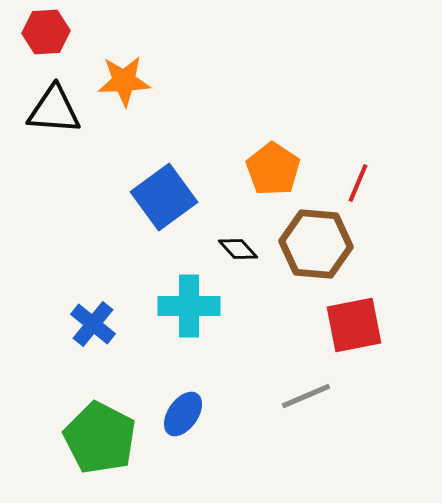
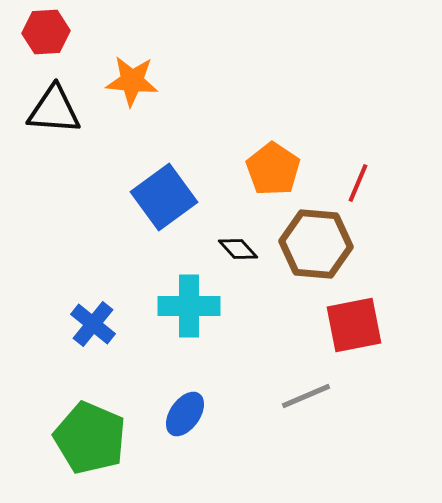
orange star: moved 8 px right; rotated 8 degrees clockwise
blue ellipse: moved 2 px right
green pentagon: moved 10 px left; rotated 4 degrees counterclockwise
